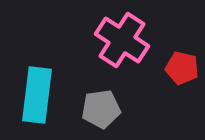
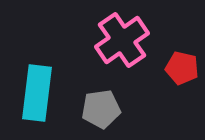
pink cross: rotated 22 degrees clockwise
cyan rectangle: moved 2 px up
